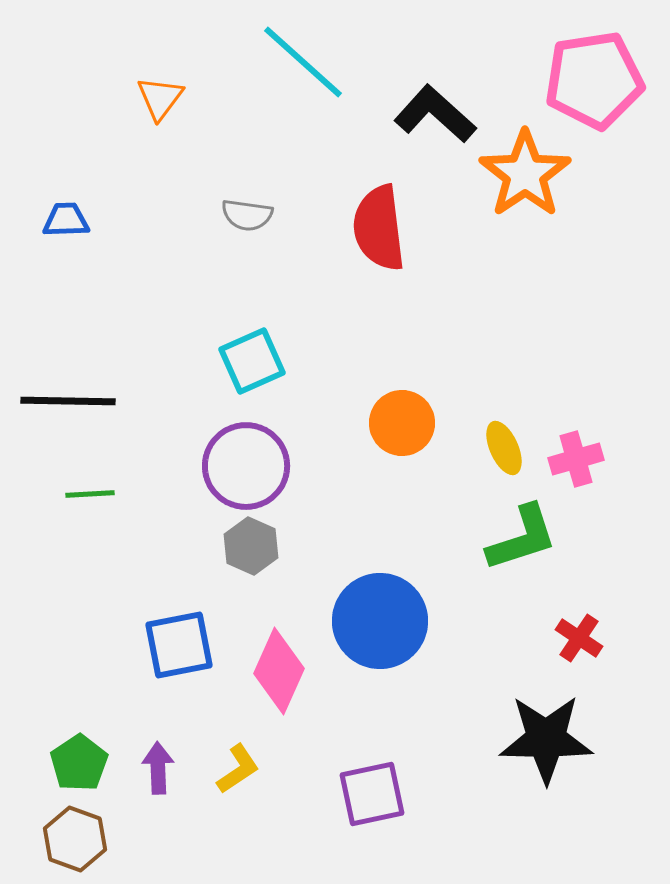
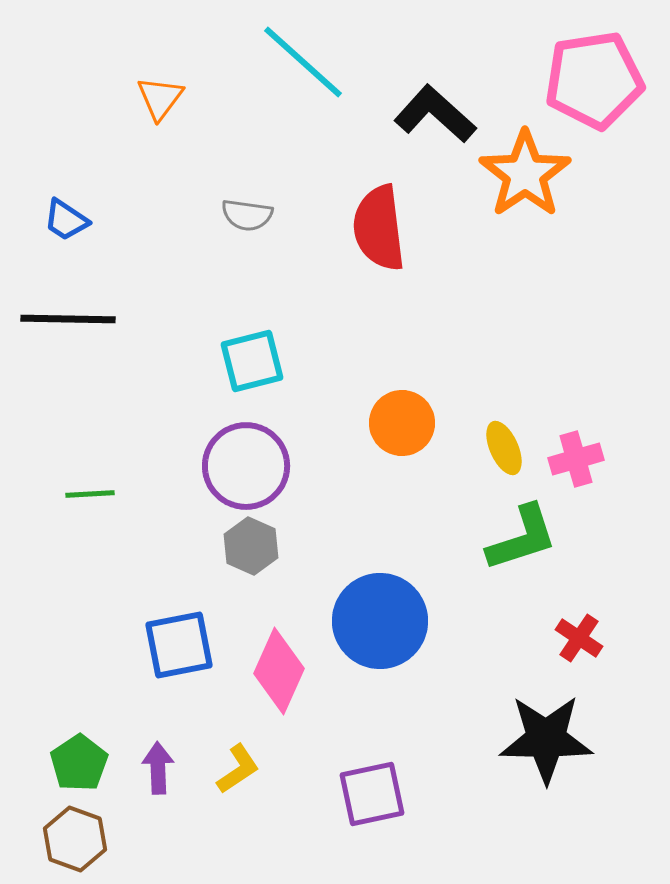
blue trapezoid: rotated 144 degrees counterclockwise
cyan square: rotated 10 degrees clockwise
black line: moved 82 px up
